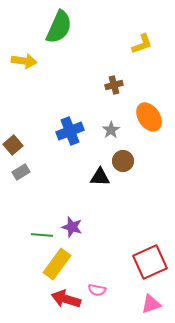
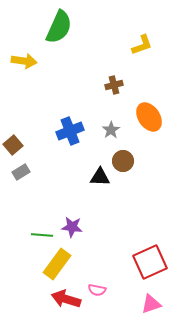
yellow L-shape: moved 1 px down
purple star: rotated 10 degrees counterclockwise
